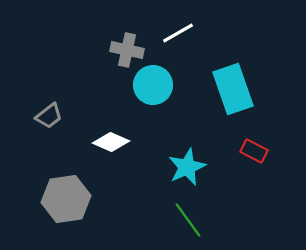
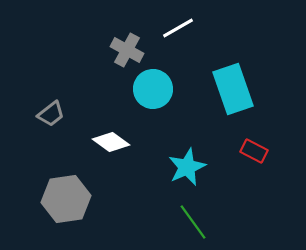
white line: moved 5 px up
gray cross: rotated 16 degrees clockwise
cyan circle: moved 4 px down
gray trapezoid: moved 2 px right, 2 px up
white diamond: rotated 12 degrees clockwise
green line: moved 5 px right, 2 px down
